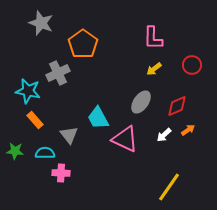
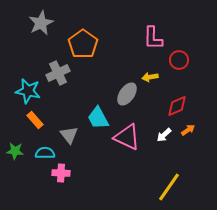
gray star: rotated 25 degrees clockwise
red circle: moved 13 px left, 5 px up
yellow arrow: moved 4 px left, 8 px down; rotated 28 degrees clockwise
gray ellipse: moved 14 px left, 8 px up
pink triangle: moved 2 px right, 2 px up
